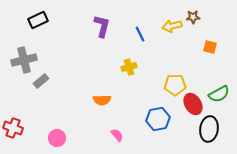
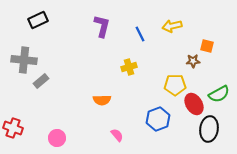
brown star: moved 44 px down
orange square: moved 3 px left, 1 px up
gray cross: rotated 20 degrees clockwise
red ellipse: moved 1 px right
blue hexagon: rotated 10 degrees counterclockwise
